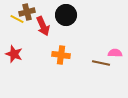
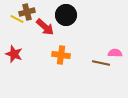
red arrow: moved 2 px right, 1 px down; rotated 24 degrees counterclockwise
